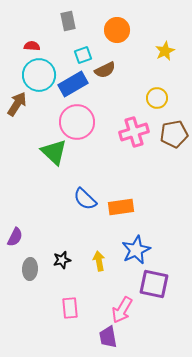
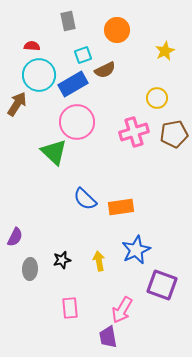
purple square: moved 8 px right, 1 px down; rotated 8 degrees clockwise
